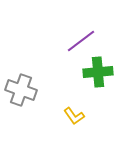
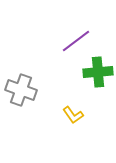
purple line: moved 5 px left
yellow L-shape: moved 1 px left, 1 px up
